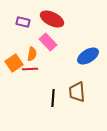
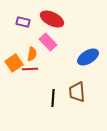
blue ellipse: moved 1 px down
